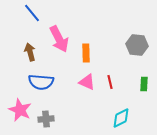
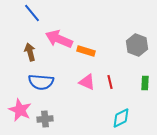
pink arrow: rotated 140 degrees clockwise
gray hexagon: rotated 15 degrees clockwise
orange rectangle: moved 2 px up; rotated 72 degrees counterclockwise
green rectangle: moved 1 px right, 1 px up
gray cross: moved 1 px left
